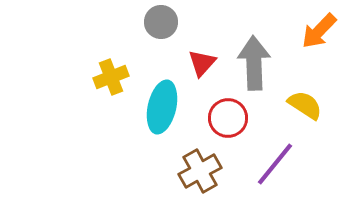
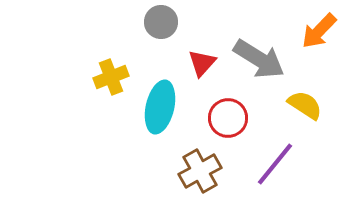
gray arrow: moved 5 px right, 4 px up; rotated 124 degrees clockwise
cyan ellipse: moved 2 px left
